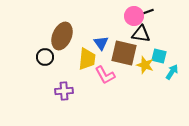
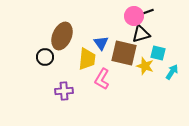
black triangle: rotated 24 degrees counterclockwise
cyan square: moved 1 px left, 3 px up
yellow star: moved 1 px down
pink L-shape: moved 3 px left, 4 px down; rotated 60 degrees clockwise
